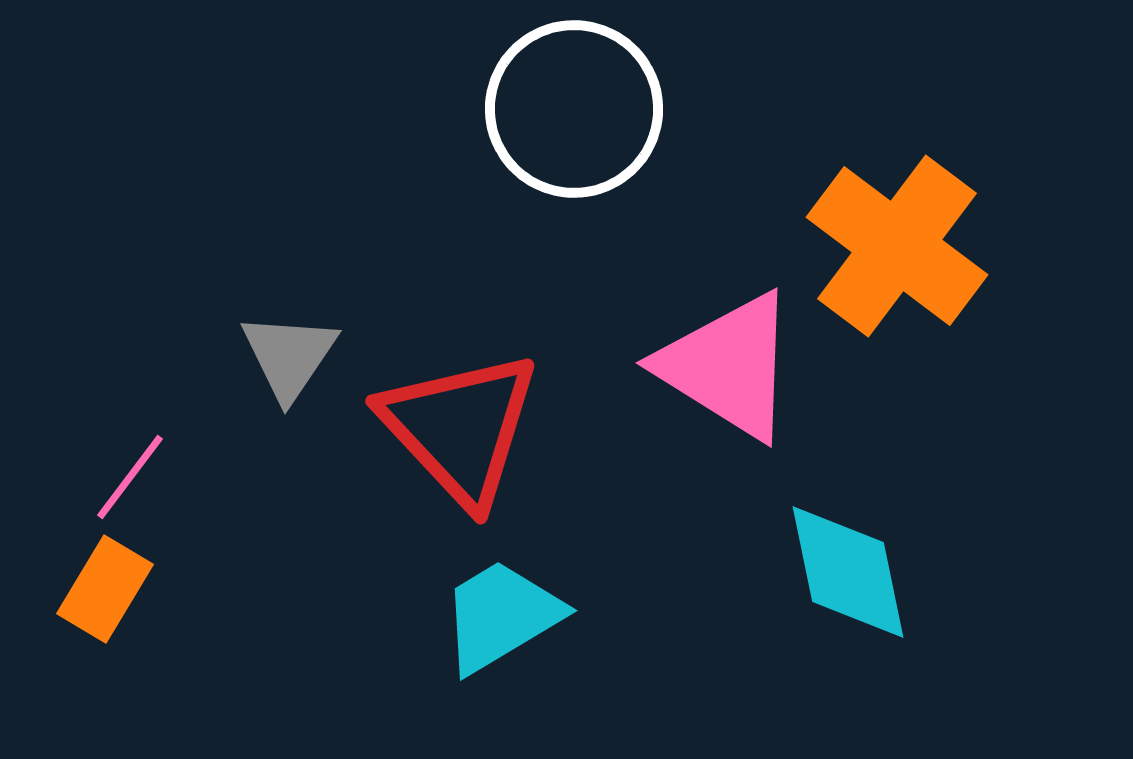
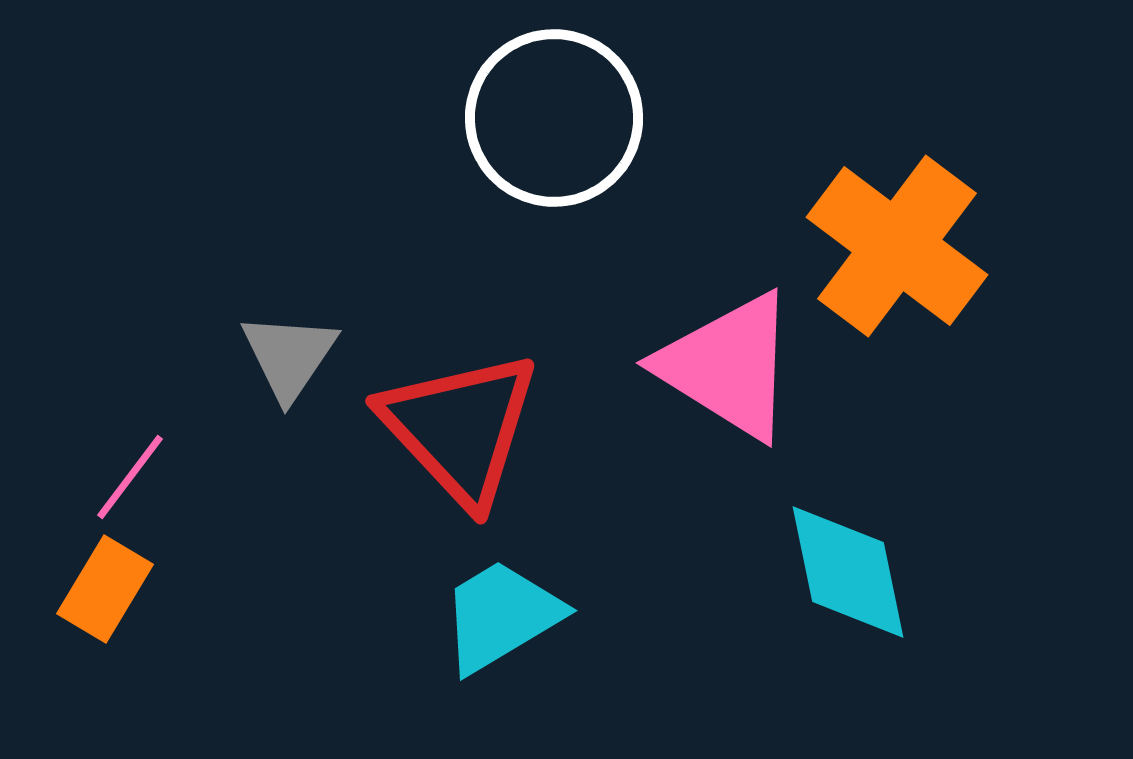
white circle: moved 20 px left, 9 px down
